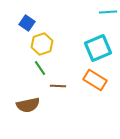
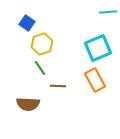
orange rectangle: rotated 30 degrees clockwise
brown semicircle: moved 1 px up; rotated 15 degrees clockwise
